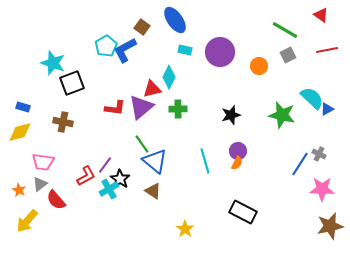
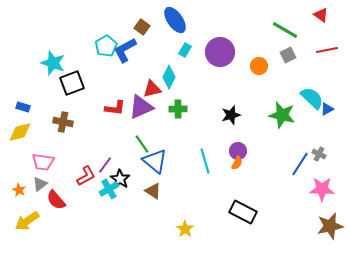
cyan rectangle at (185, 50): rotated 72 degrees counterclockwise
purple triangle at (141, 107): rotated 16 degrees clockwise
yellow arrow at (27, 221): rotated 15 degrees clockwise
